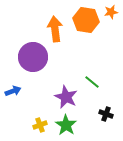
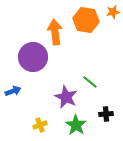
orange star: moved 2 px right
orange arrow: moved 3 px down
green line: moved 2 px left
black cross: rotated 24 degrees counterclockwise
green star: moved 10 px right
